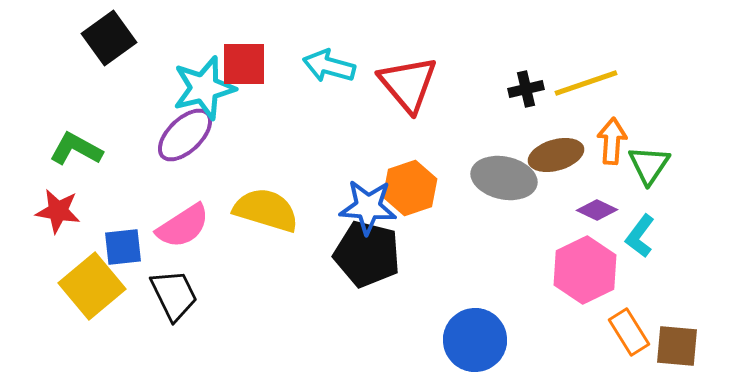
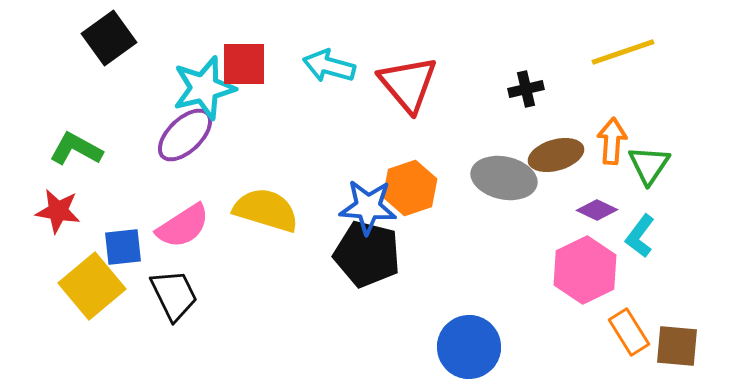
yellow line: moved 37 px right, 31 px up
blue circle: moved 6 px left, 7 px down
